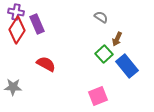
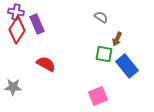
green square: rotated 36 degrees counterclockwise
